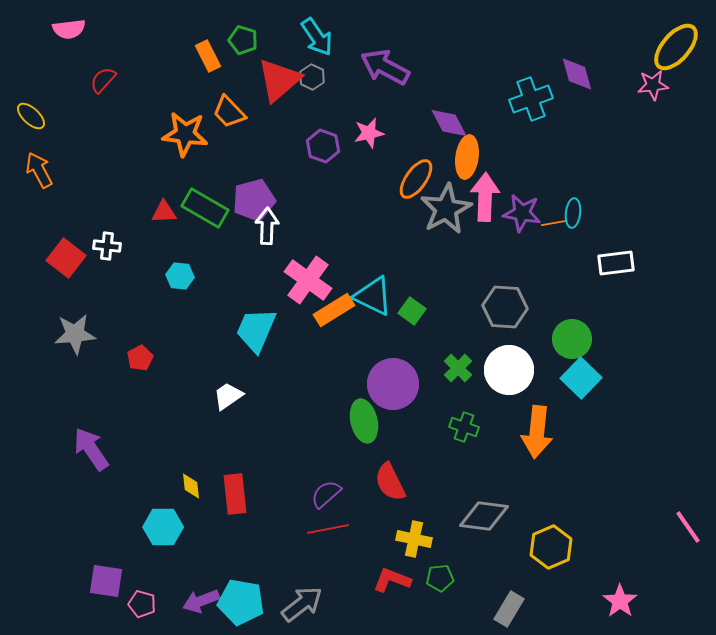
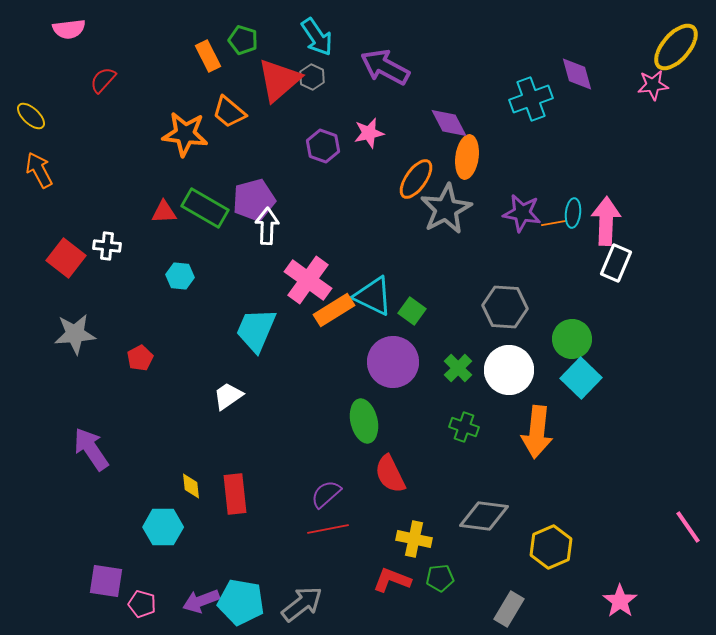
orange trapezoid at (229, 112): rotated 6 degrees counterclockwise
pink arrow at (485, 197): moved 121 px right, 24 px down
white rectangle at (616, 263): rotated 60 degrees counterclockwise
purple circle at (393, 384): moved 22 px up
red semicircle at (390, 482): moved 8 px up
